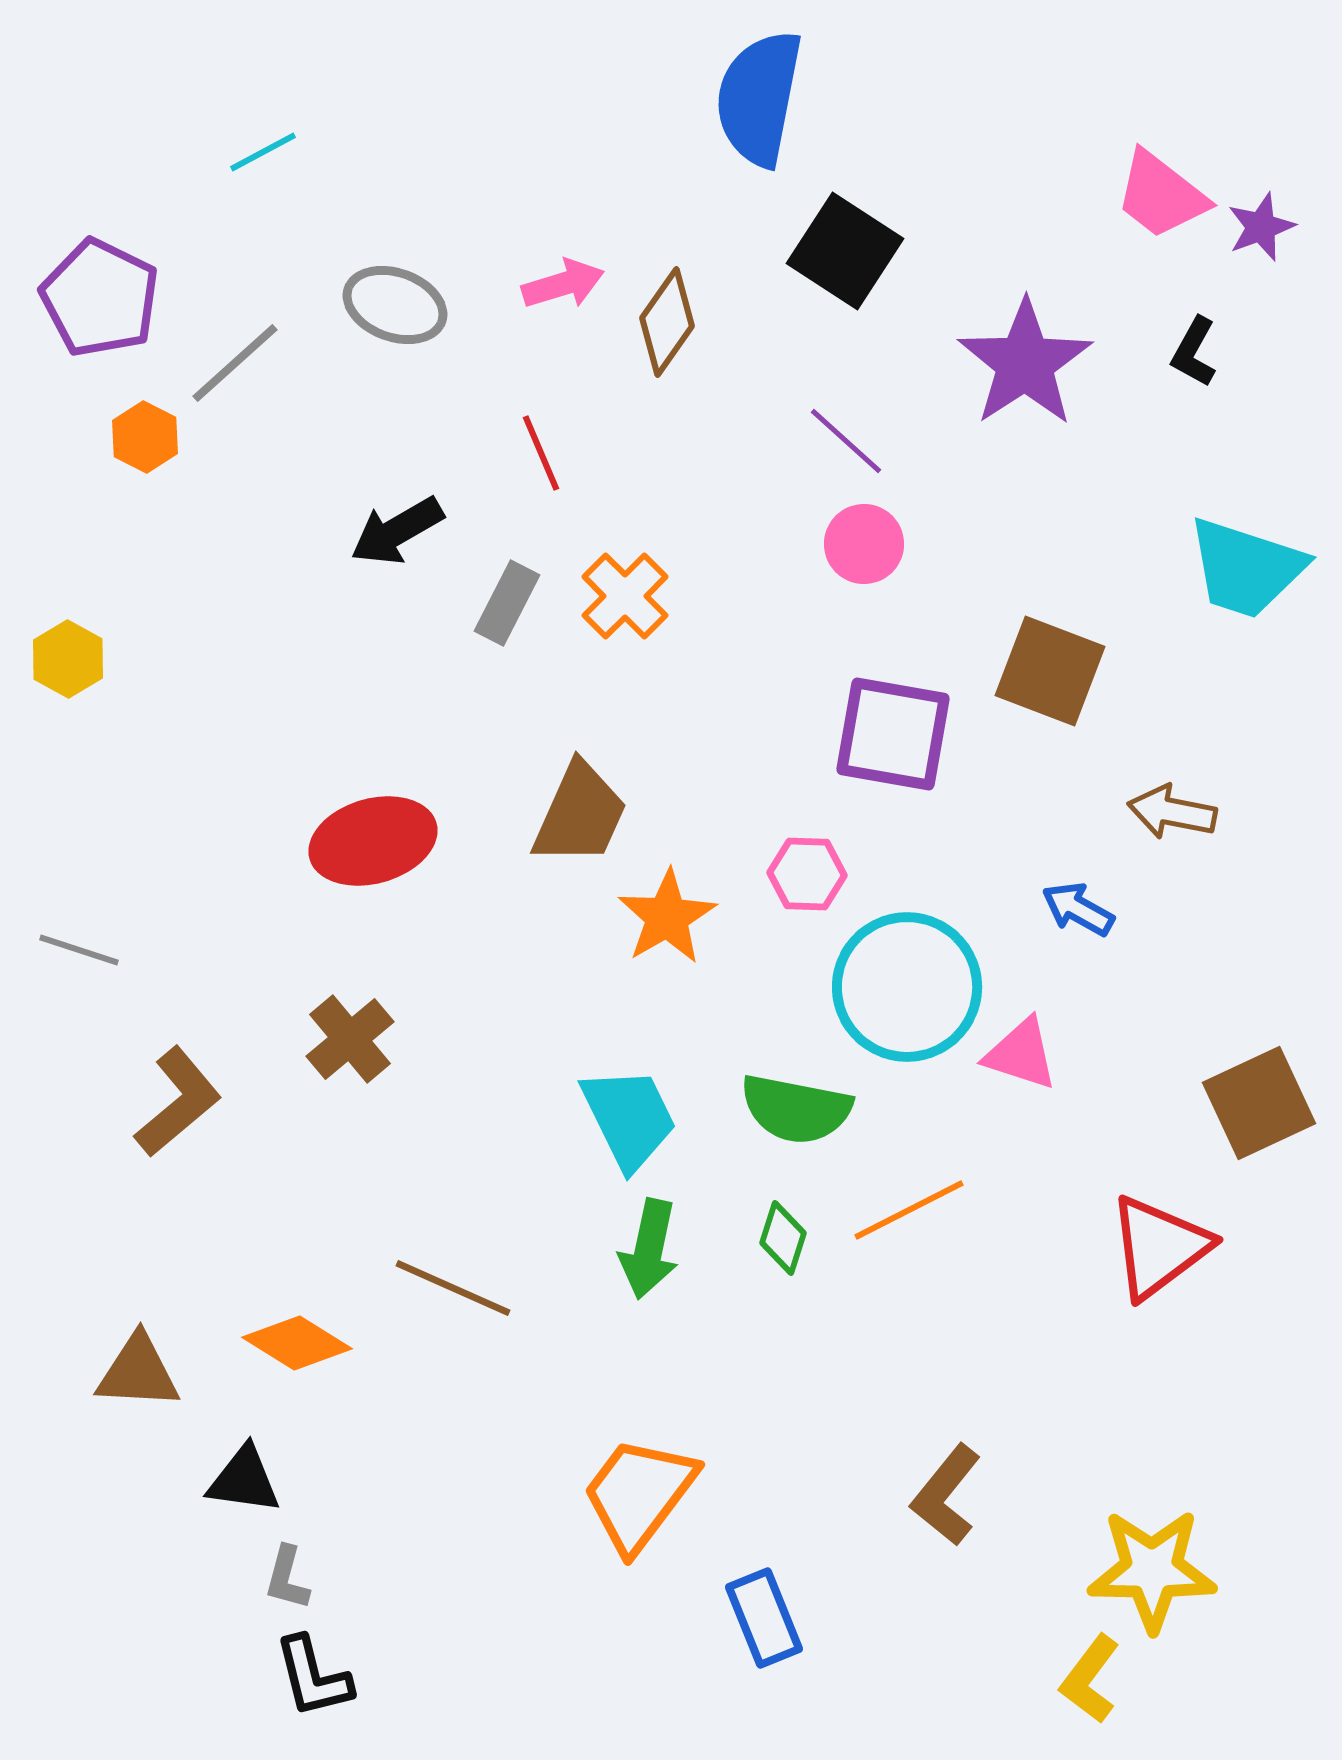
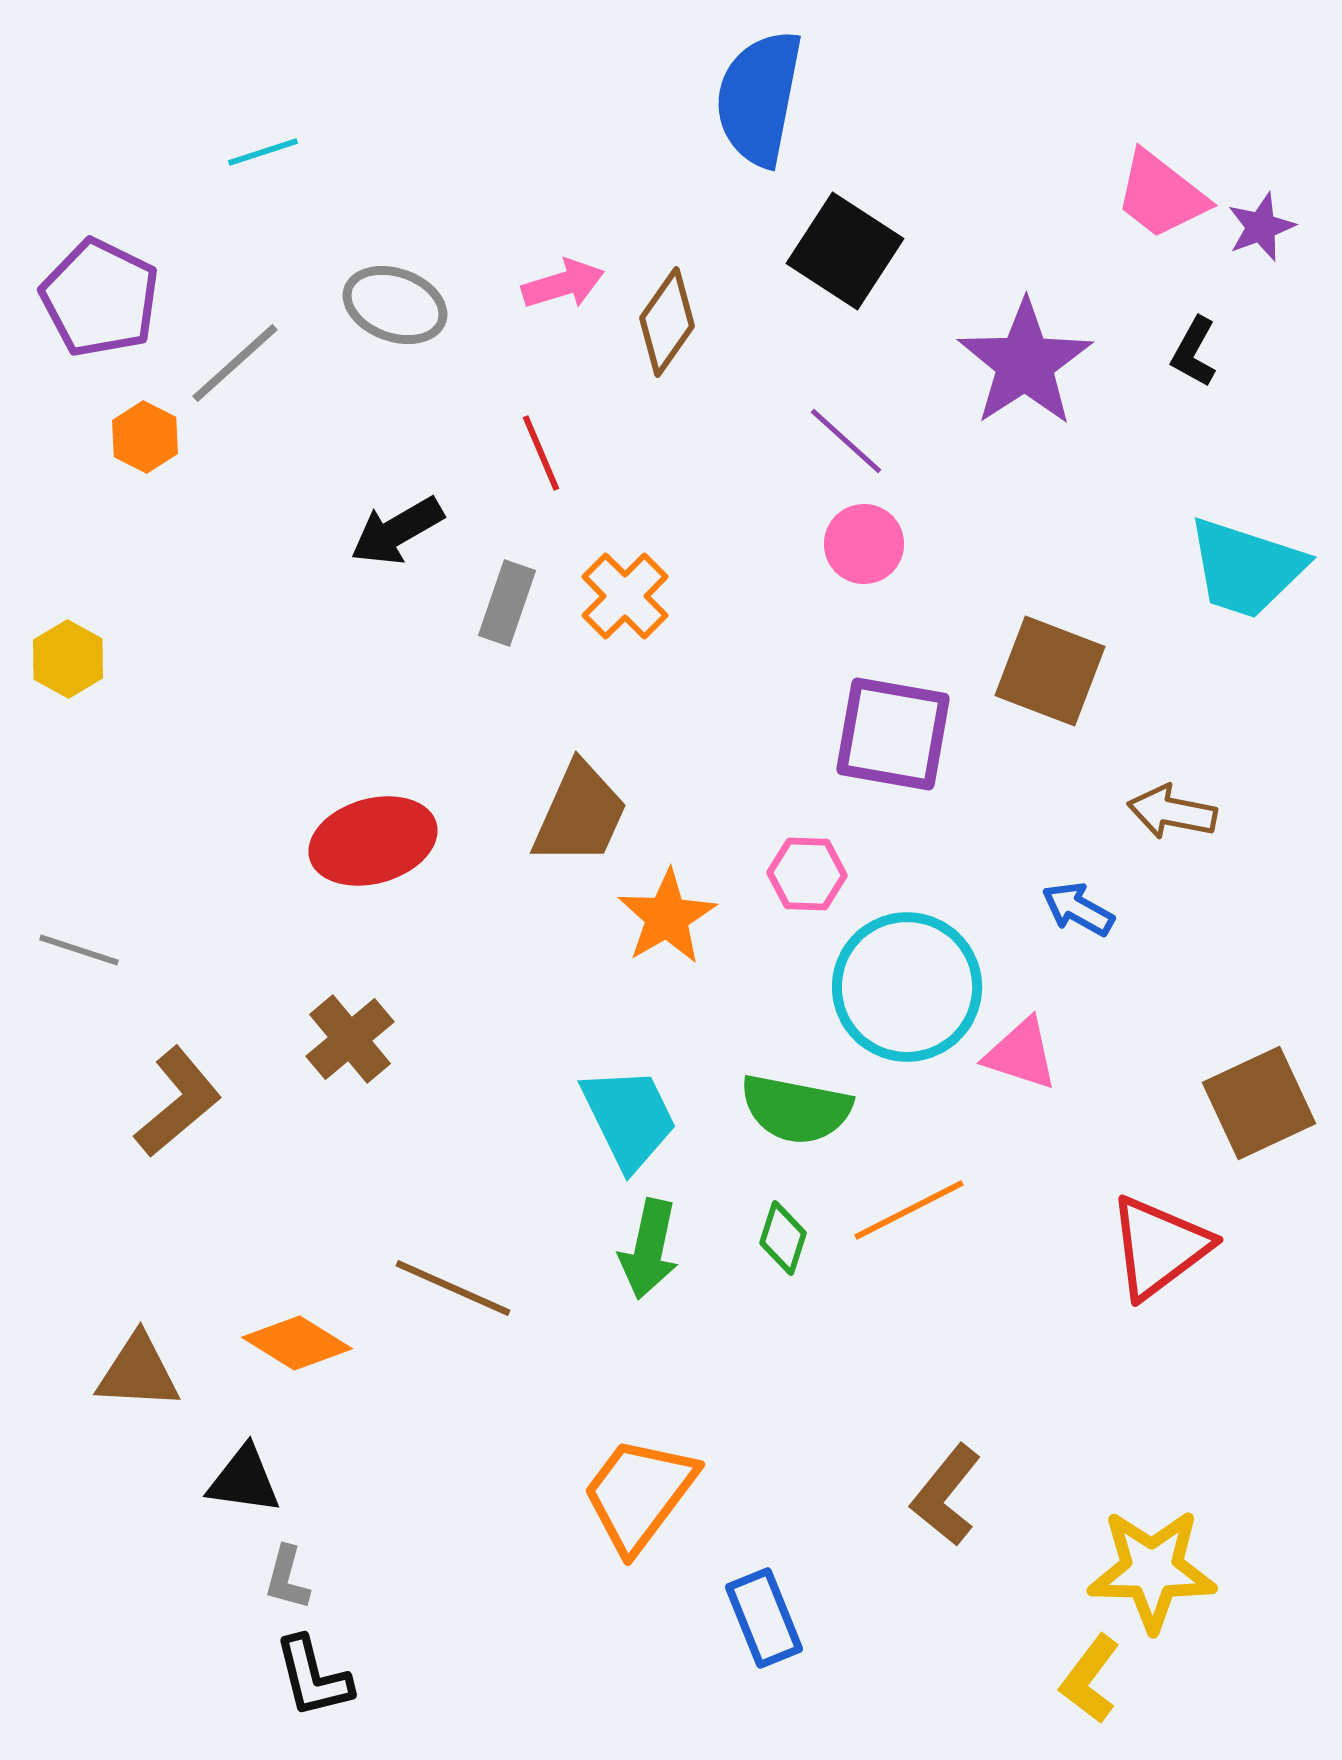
cyan line at (263, 152): rotated 10 degrees clockwise
gray rectangle at (507, 603): rotated 8 degrees counterclockwise
